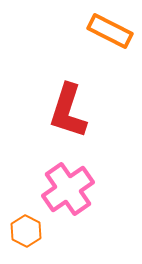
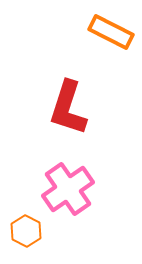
orange rectangle: moved 1 px right, 1 px down
red L-shape: moved 3 px up
